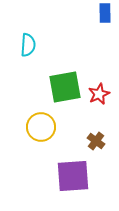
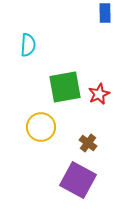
brown cross: moved 8 px left, 2 px down
purple square: moved 5 px right, 4 px down; rotated 33 degrees clockwise
